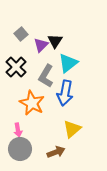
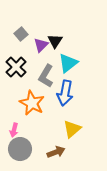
pink arrow: moved 4 px left; rotated 24 degrees clockwise
